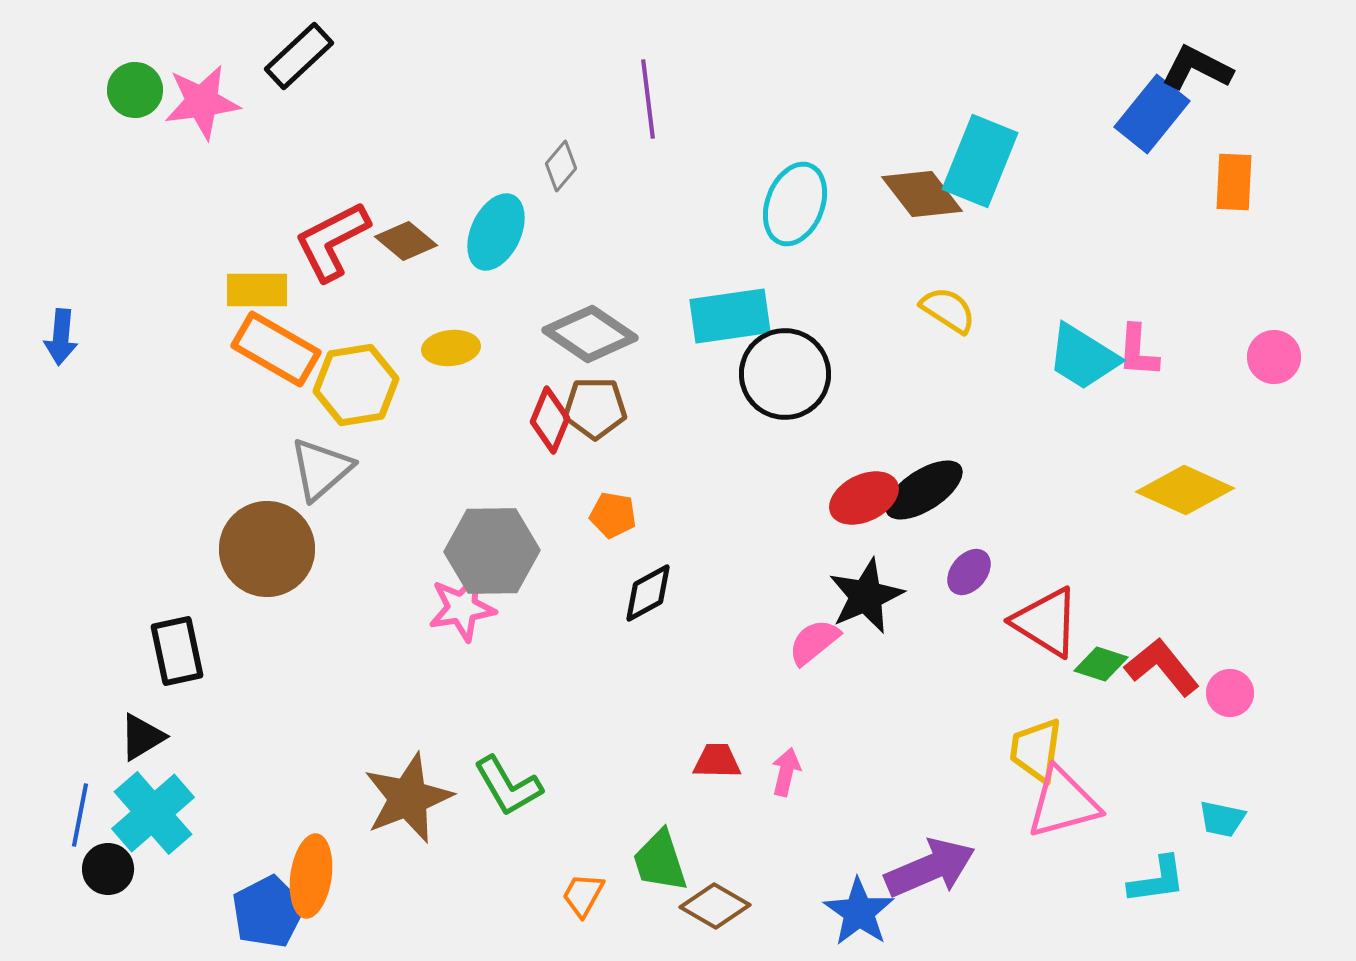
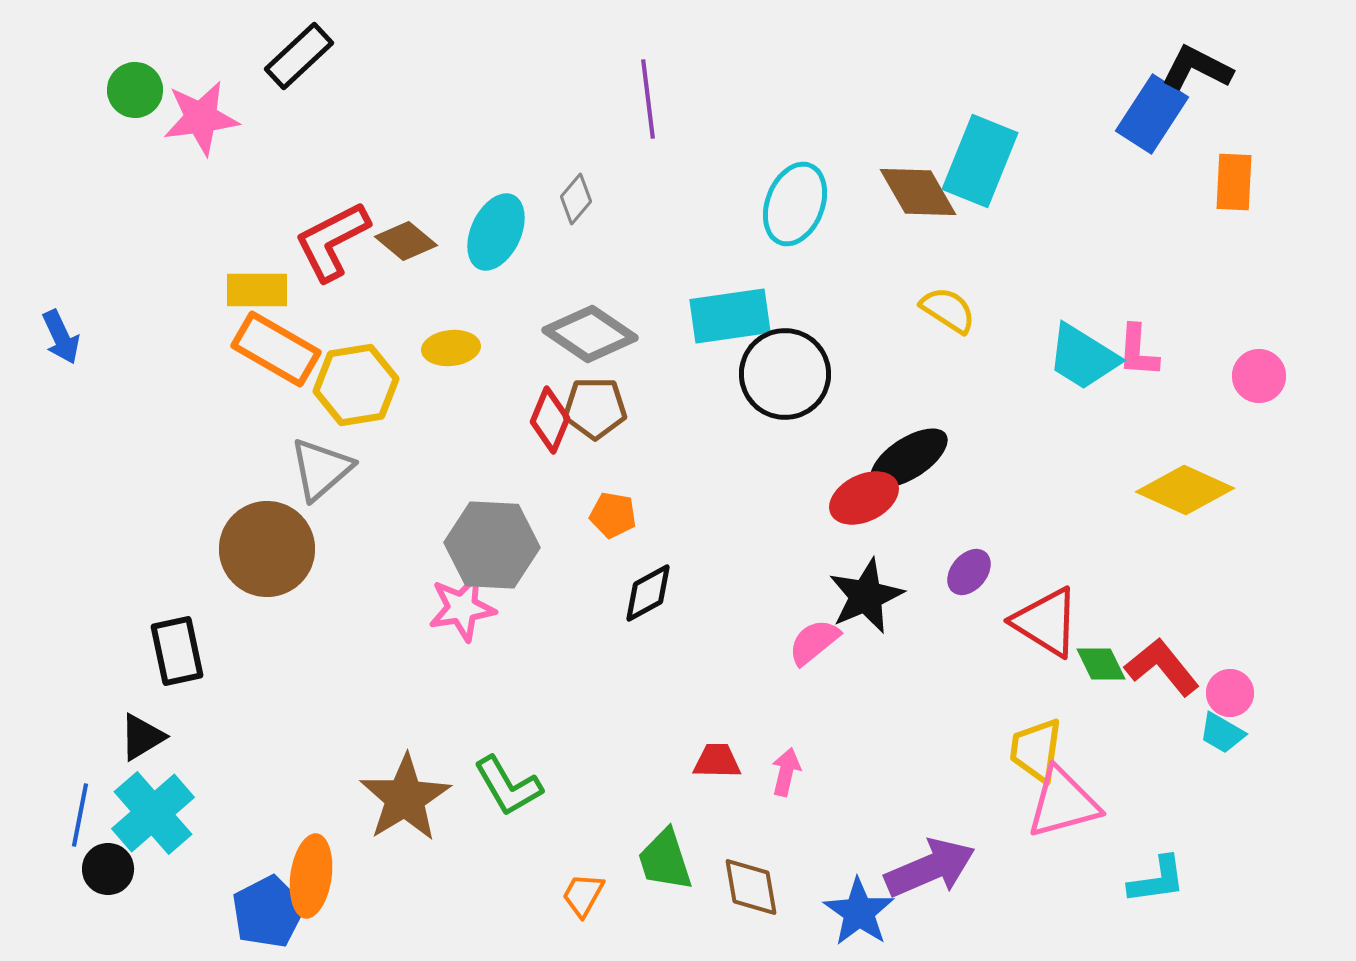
pink star at (202, 102): moved 1 px left, 16 px down
blue rectangle at (1152, 114): rotated 6 degrees counterclockwise
gray diamond at (561, 166): moved 15 px right, 33 px down
brown diamond at (922, 194): moved 4 px left, 2 px up; rotated 8 degrees clockwise
blue arrow at (61, 337): rotated 30 degrees counterclockwise
pink circle at (1274, 357): moved 15 px left, 19 px down
black ellipse at (924, 490): moved 15 px left, 32 px up
gray hexagon at (492, 551): moved 6 px up; rotated 4 degrees clockwise
green diamond at (1101, 664): rotated 46 degrees clockwise
brown star at (408, 798): moved 3 px left; rotated 10 degrees counterclockwise
cyan trapezoid at (1222, 819): moved 86 px up; rotated 18 degrees clockwise
green trapezoid at (660, 861): moved 5 px right, 1 px up
brown diamond at (715, 906): moved 36 px right, 19 px up; rotated 50 degrees clockwise
